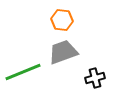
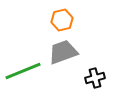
orange hexagon: rotated 20 degrees counterclockwise
green line: moved 1 px up
